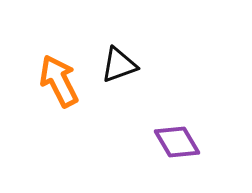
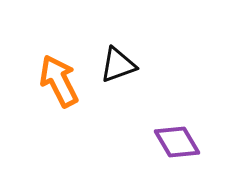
black triangle: moved 1 px left
